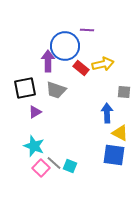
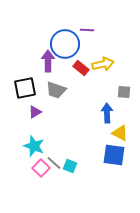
blue circle: moved 2 px up
